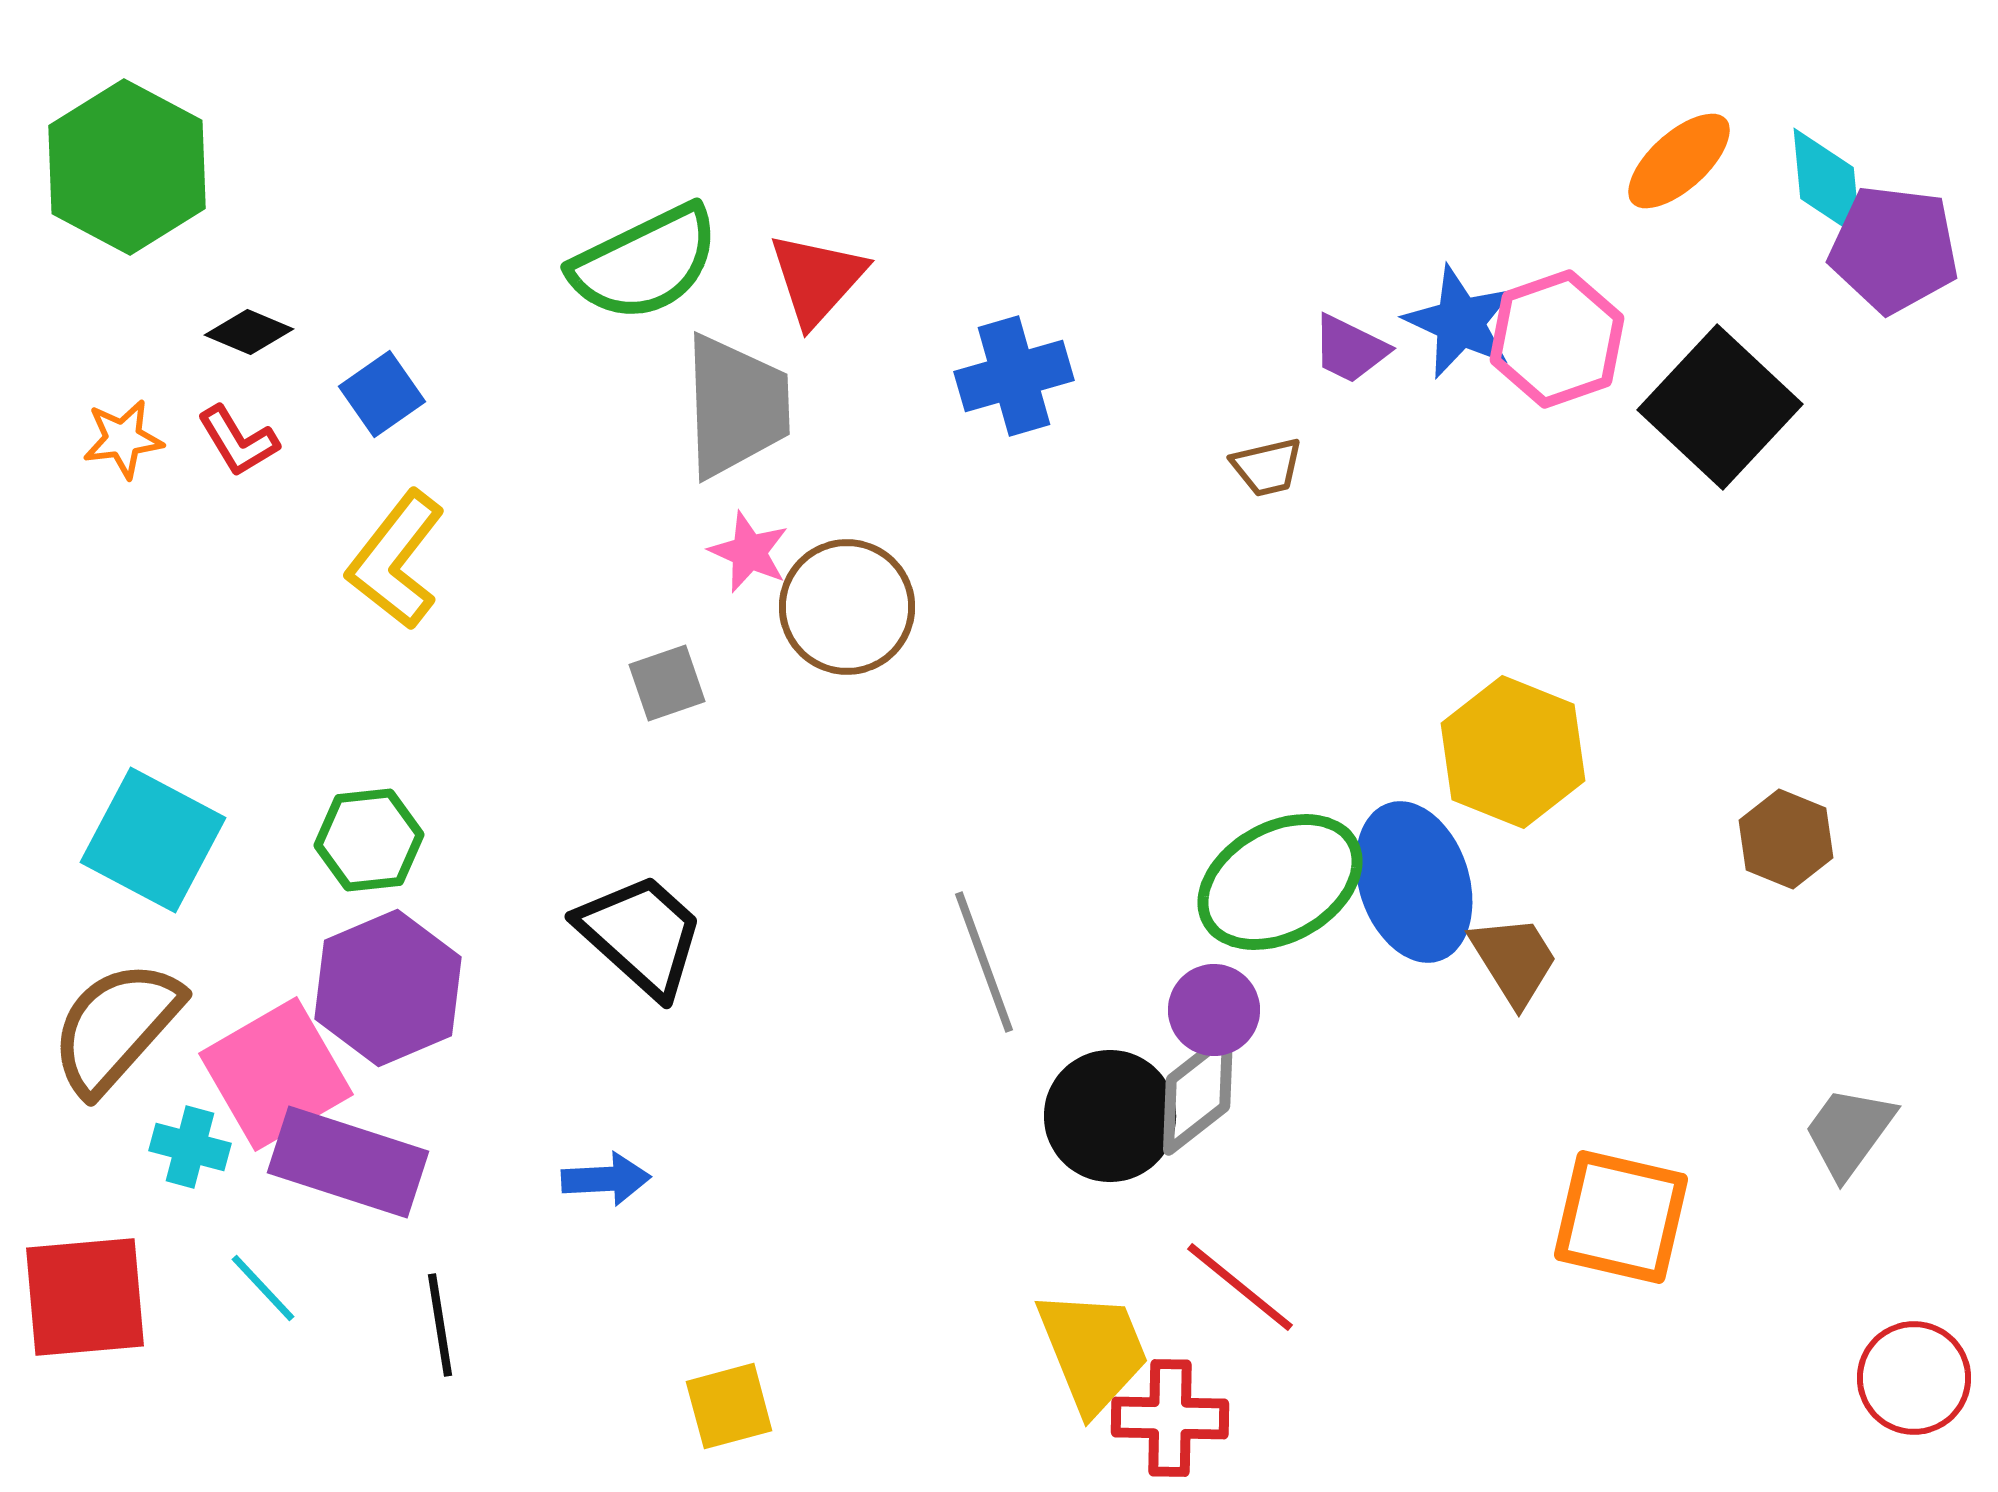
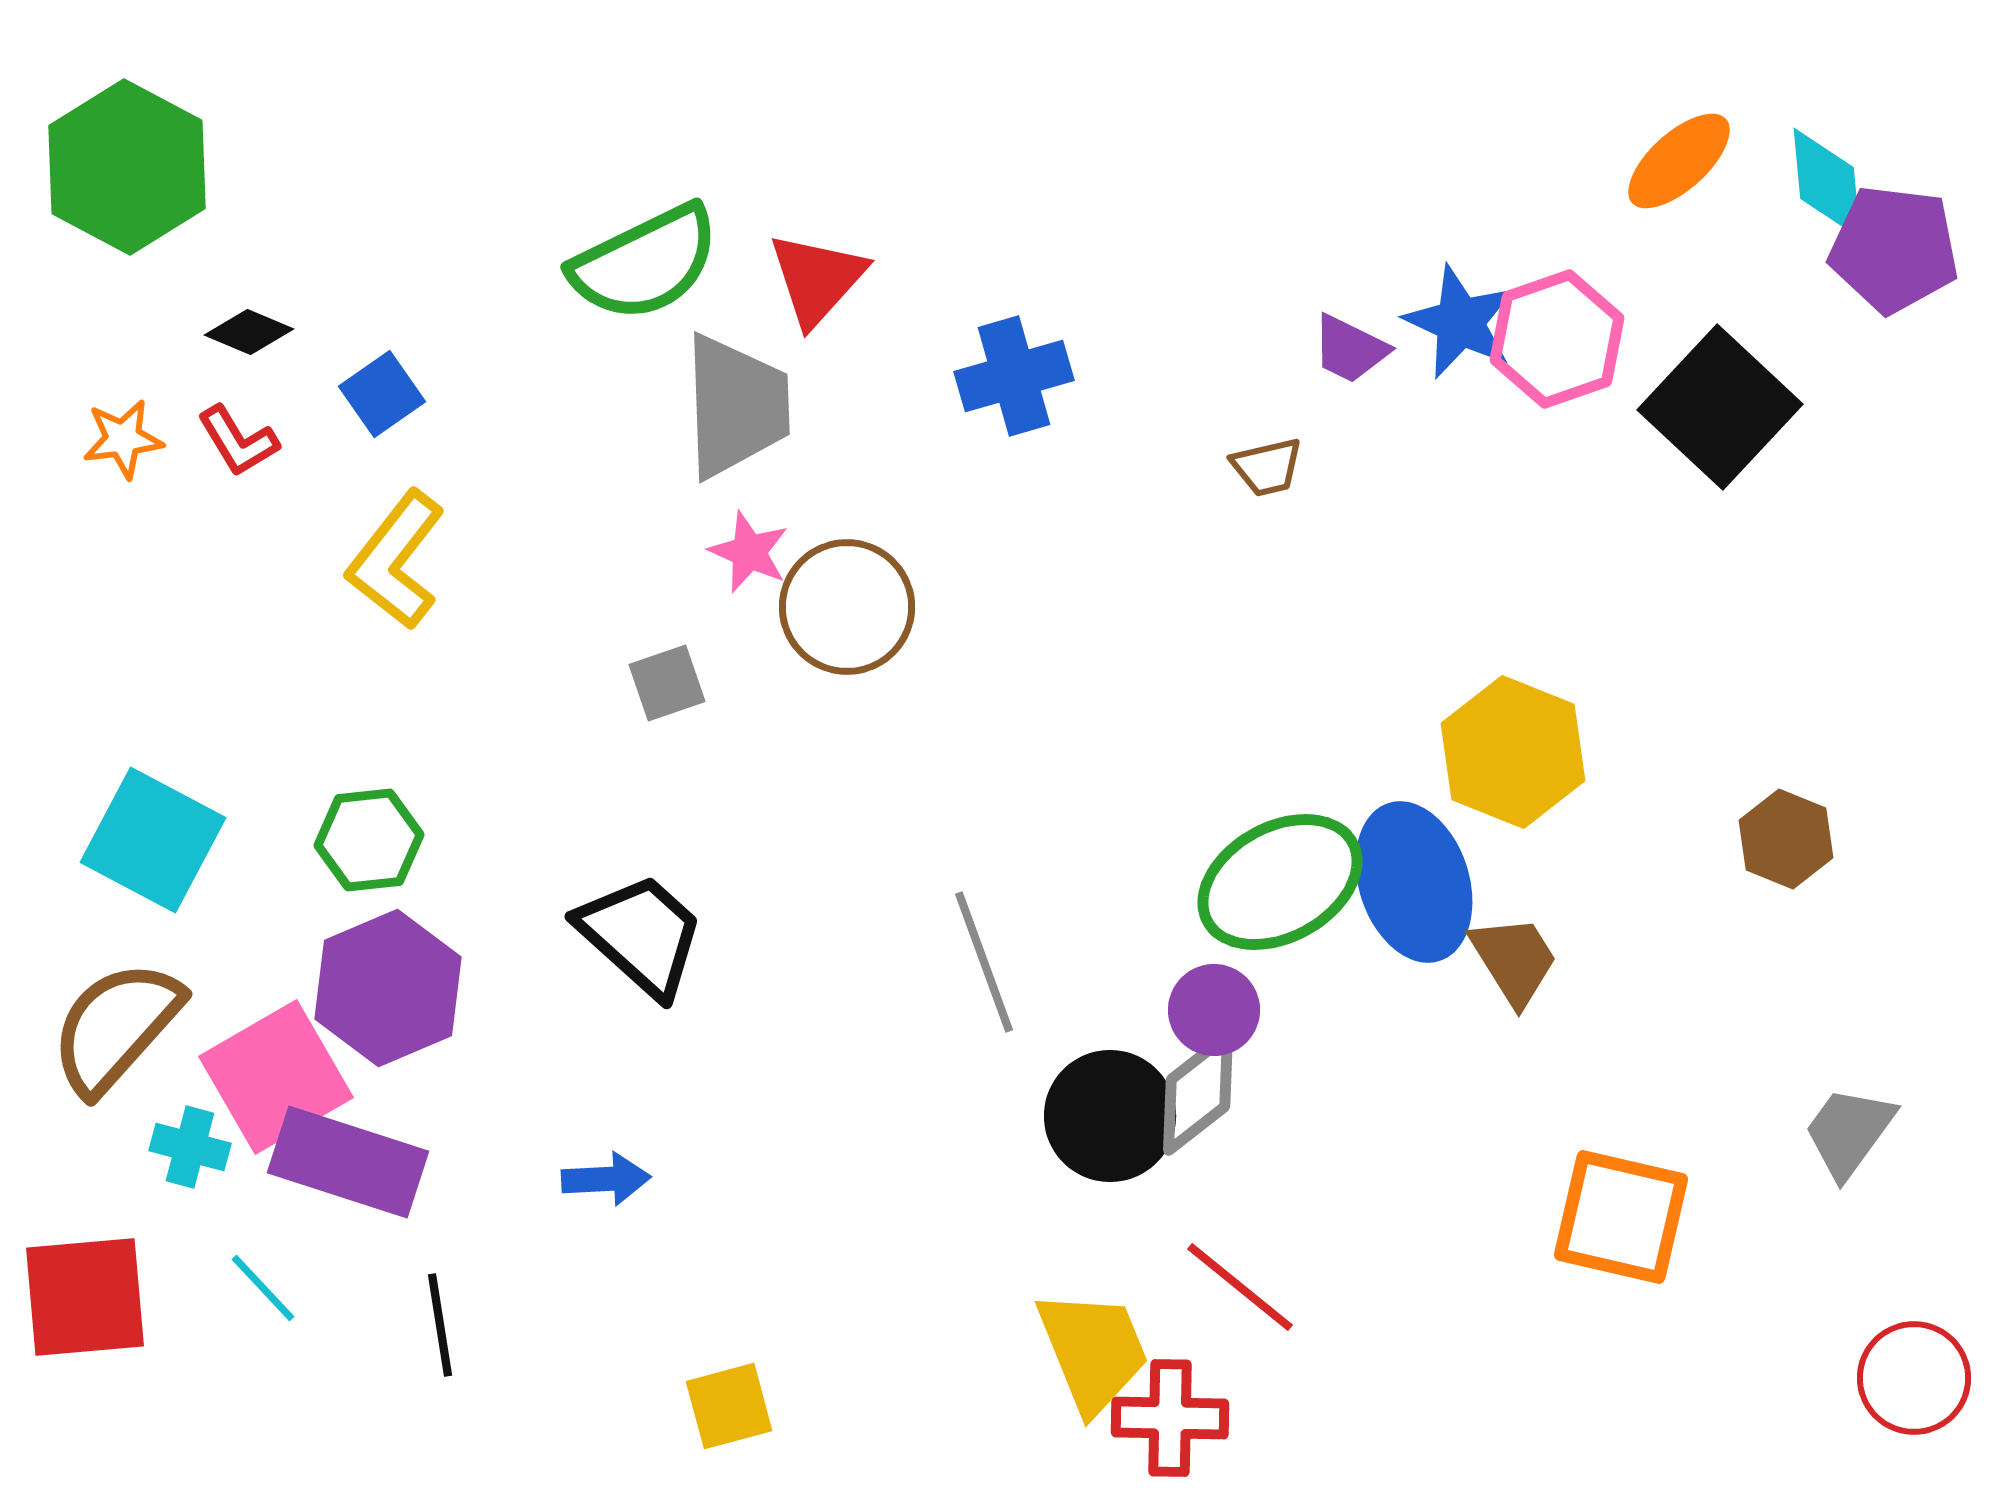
pink square at (276, 1074): moved 3 px down
